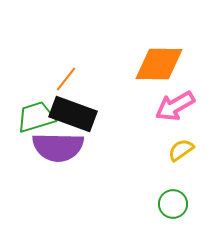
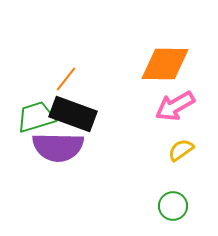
orange diamond: moved 6 px right
green circle: moved 2 px down
